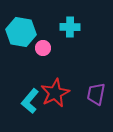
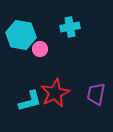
cyan cross: rotated 12 degrees counterclockwise
cyan hexagon: moved 3 px down
pink circle: moved 3 px left, 1 px down
cyan L-shape: rotated 145 degrees counterclockwise
